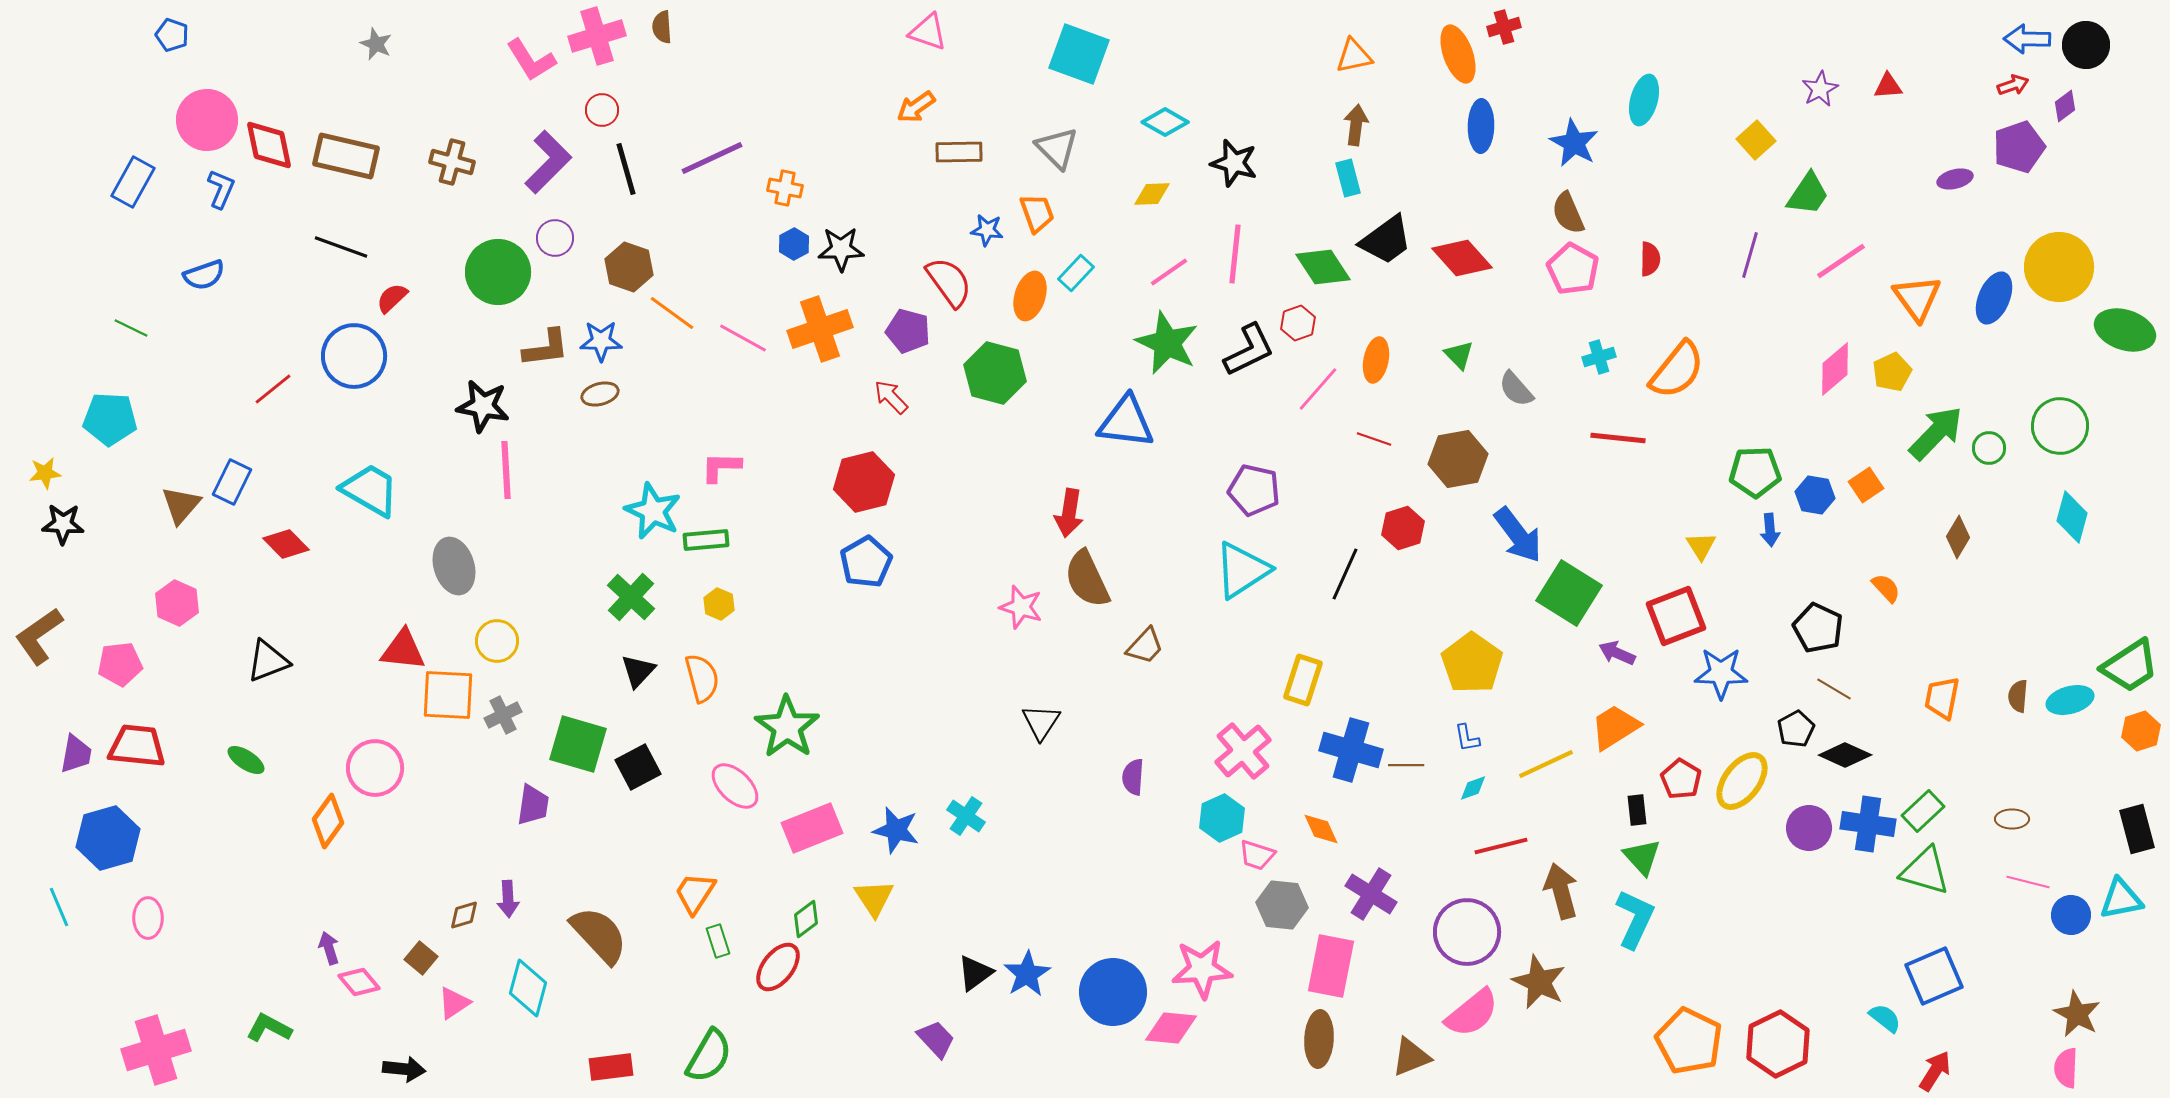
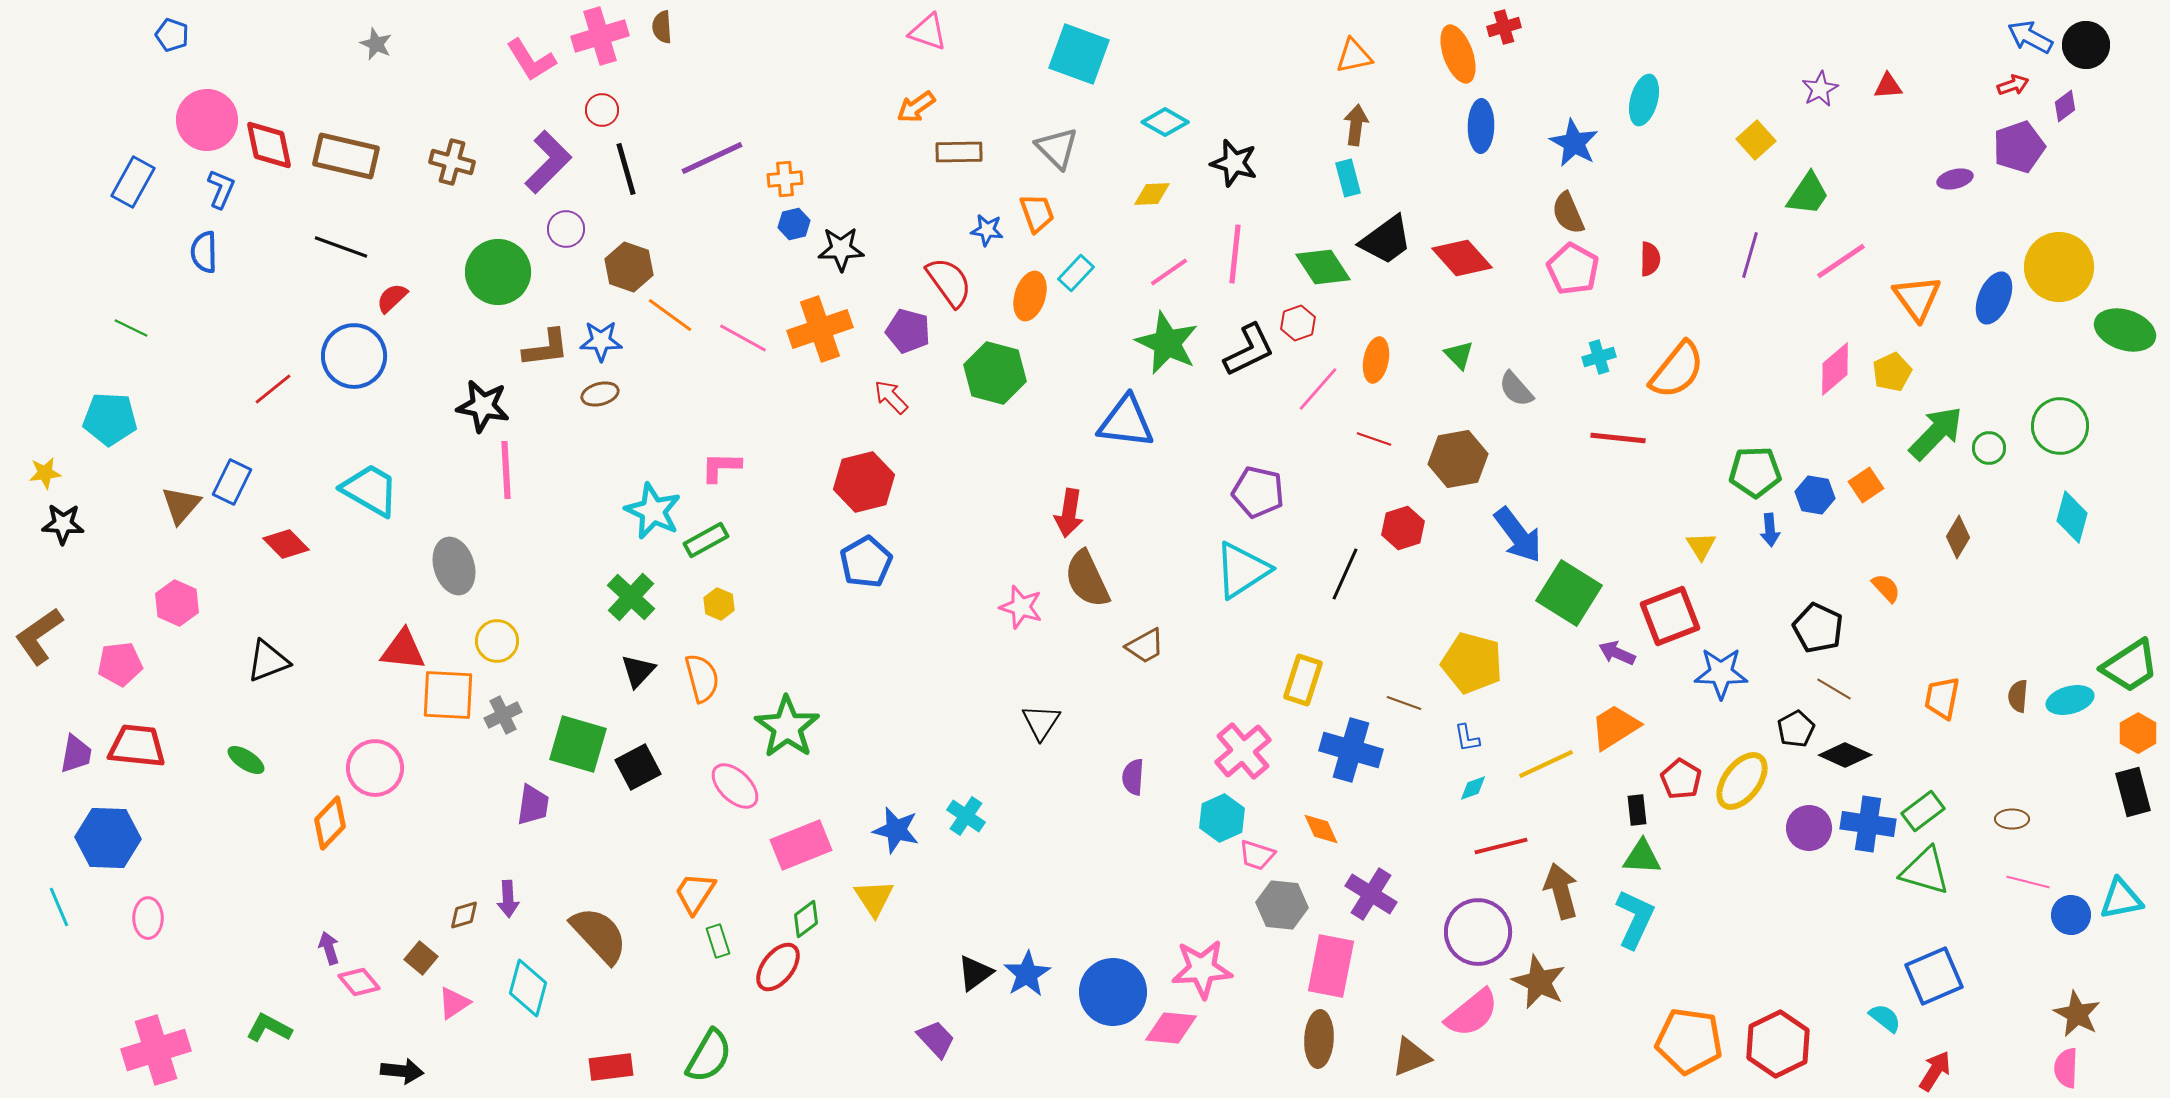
pink cross at (597, 36): moved 3 px right
blue arrow at (2027, 39): moved 3 px right, 2 px up; rotated 27 degrees clockwise
orange cross at (785, 188): moved 9 px up; rotated 16 degrees counterclockwise
purple circle at (555, 238): moved 11 px right, 9 px up
blue hexagon at (794, 244): moved 20 px up; rotated 16 degrees clockwise
blue semicircle at (204, 275): moved 23 px up; rotated 108 degrees clockwise
orange line at (672, 313): moved 2 px left, 2 px down
purple pentagon at (1254, 490): moved 4 px right, 2 px down
green rectangle at (706, 540): rotated 24 degrees counterclockwise
red square at (1676, 616): moved 6 px left
brown trapezoid at (1145, 646): rotated 18 degrees clockwise
yellow pentagon at (1472, 663): rotated 20 degrees counterclockwise
orange hexagon at (2141, 731): moved 3 px left, 2 px down; rotated 12 degrees counterclockwise
brown line at (1406, 765): moved 2 px left, 62 px up; rotated 20 degrees clockwise
green rectangle at (1923, 811): rotated 6 degrees clockwise
orange diamond at (328, 821): moved 2 px right, 2 px down; rotated 8 degrees clockwise
pink rectangle at (812, 828): moved 11 px left, 17 px down
black rectangle at (2137, 829): moved 4 px left, 37 px up
blue hexagon at (108, 838): rotated 18 degrees clockwise
green triangle at (1642, 857): rotated 45 degrees counterclockwise
purple circle at (1467, 932): moved 11 px right
orange pentagon at (1689, 1041): rotated 18 degrees counterclockwise
black arrow at (404, 1069): moved 2 px left, 2 px down
